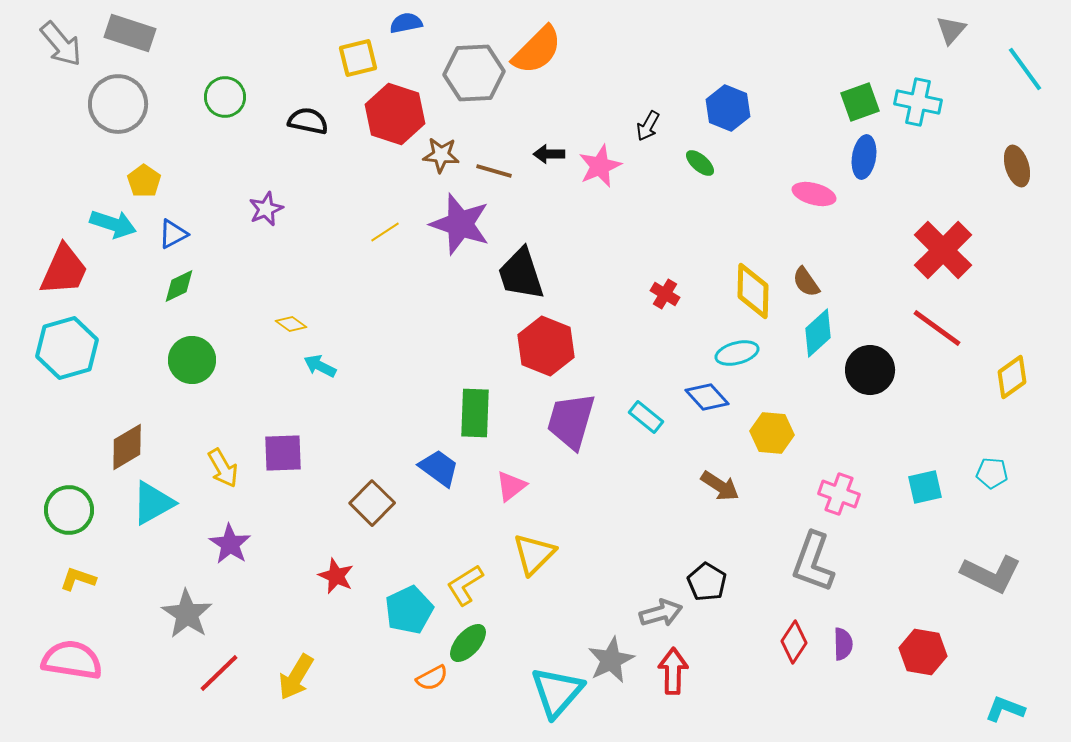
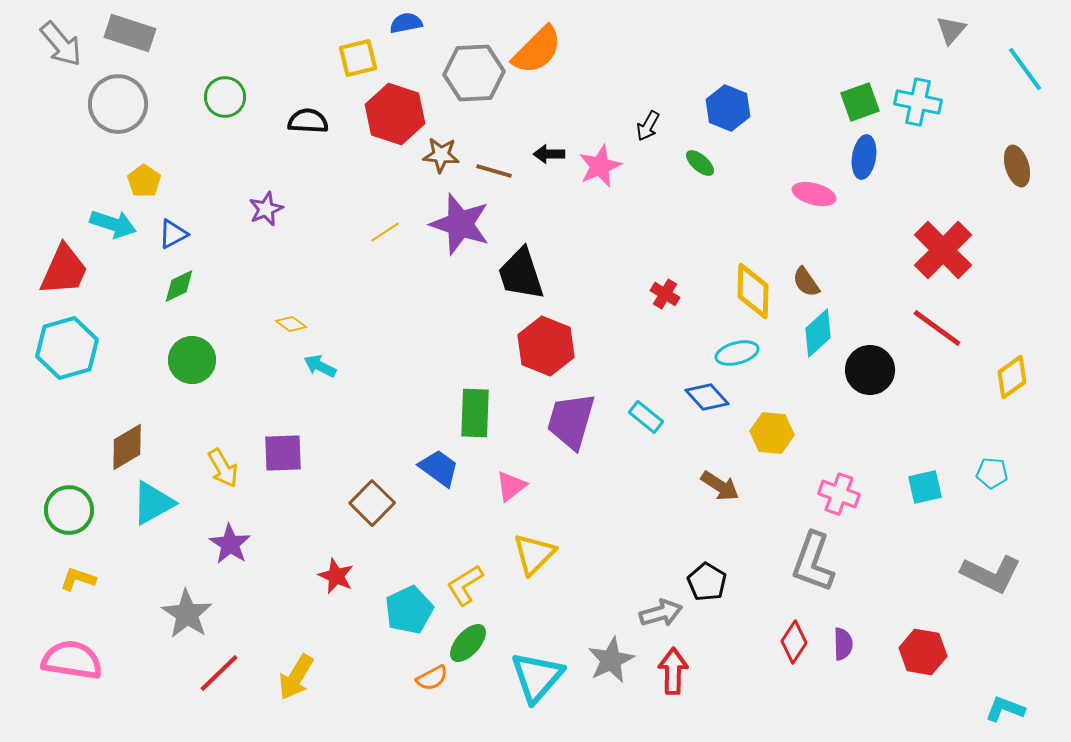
black semicircle at (308, 121): rotated 9 degrees counterclockwise
cyan triangle at (557, 692): moved 20 px left, 15 px up
